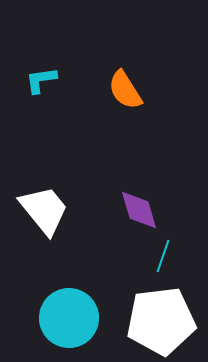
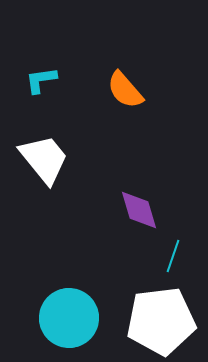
orange semicircle: rotated 9 degrees counterclockwise
white trapezoid: moved 51 px up
cyan line: moved 10 px right
